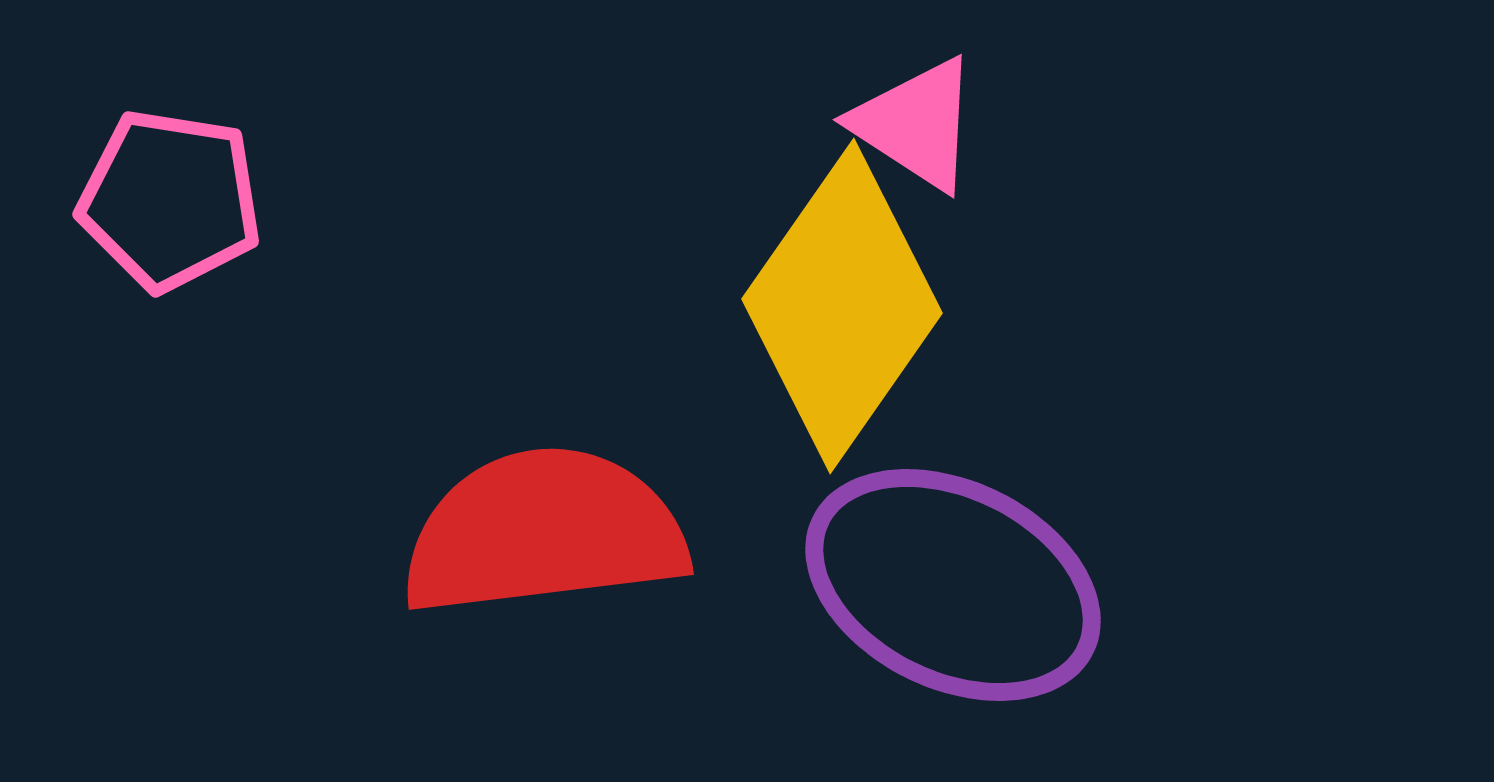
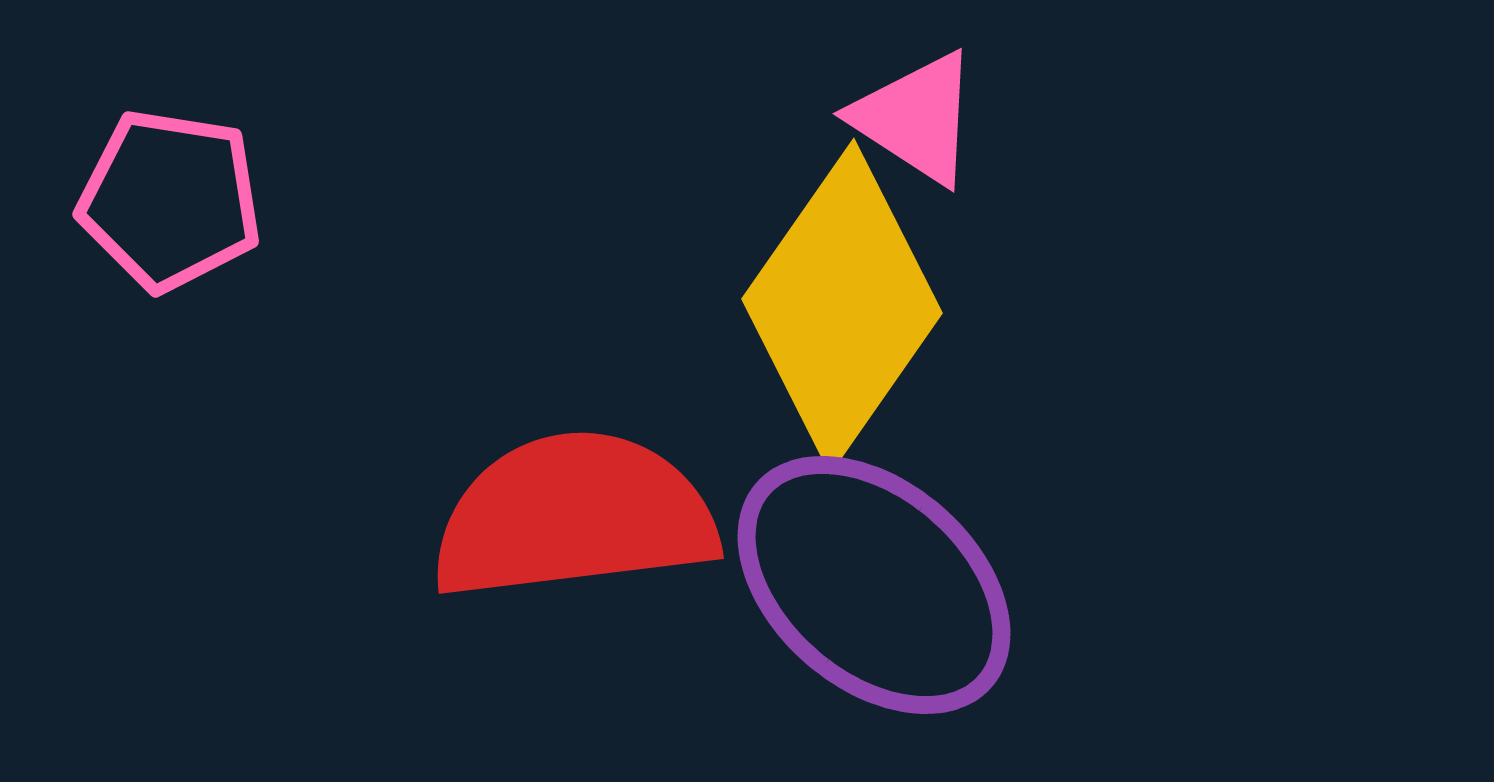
pink triangle: moved 6 px up
red semicircle: moved 30 px right, 16 px up
purple ellipse: moved 79 px left; rotated 15 degrees clockwise
